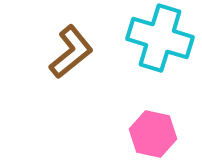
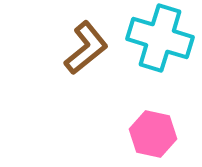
brown L-shape: moved 15 px right, 4 px up
